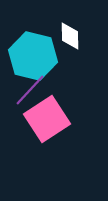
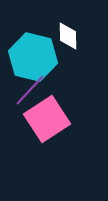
white diamond: moved 2 px left
cyan hexagon: moved 1 px down
